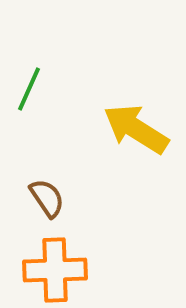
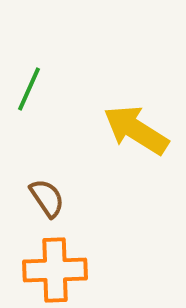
yellow arrow: moved 1 px down
